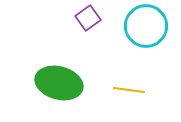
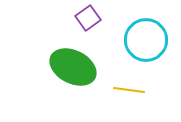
cyan circle: moved 14 px down
green ellipse: moved 14 px right, 16 px up; rotated 12 degrees clockwise
